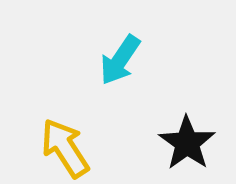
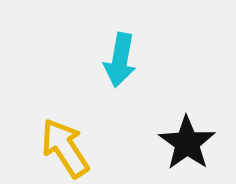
cyan arrow: rotated 24 degrees counterclockwise
